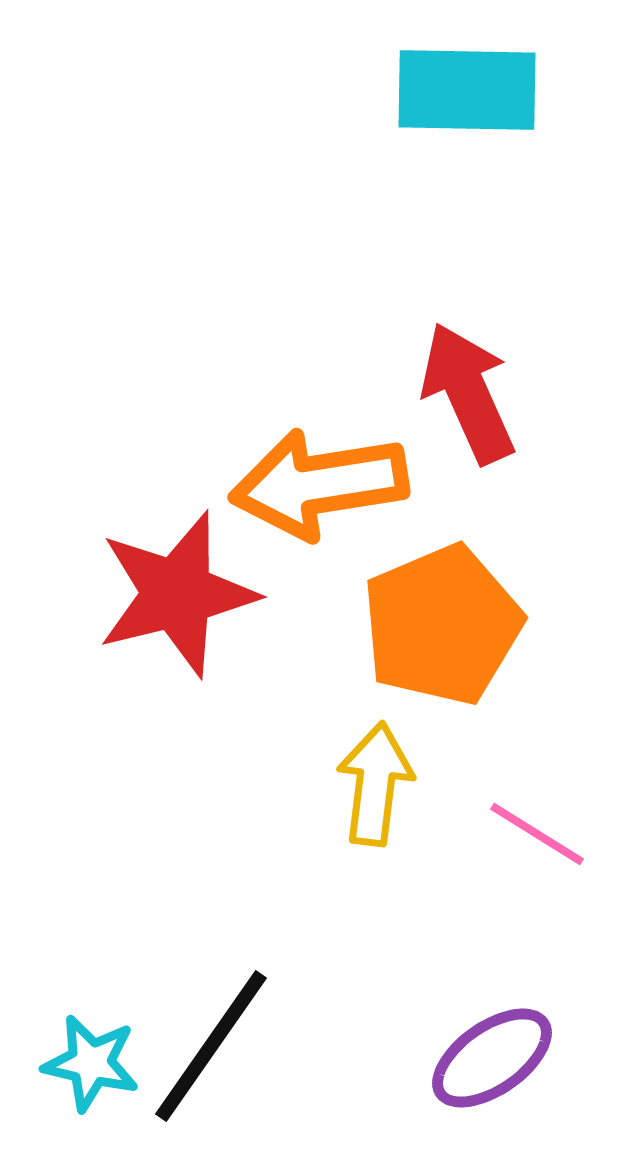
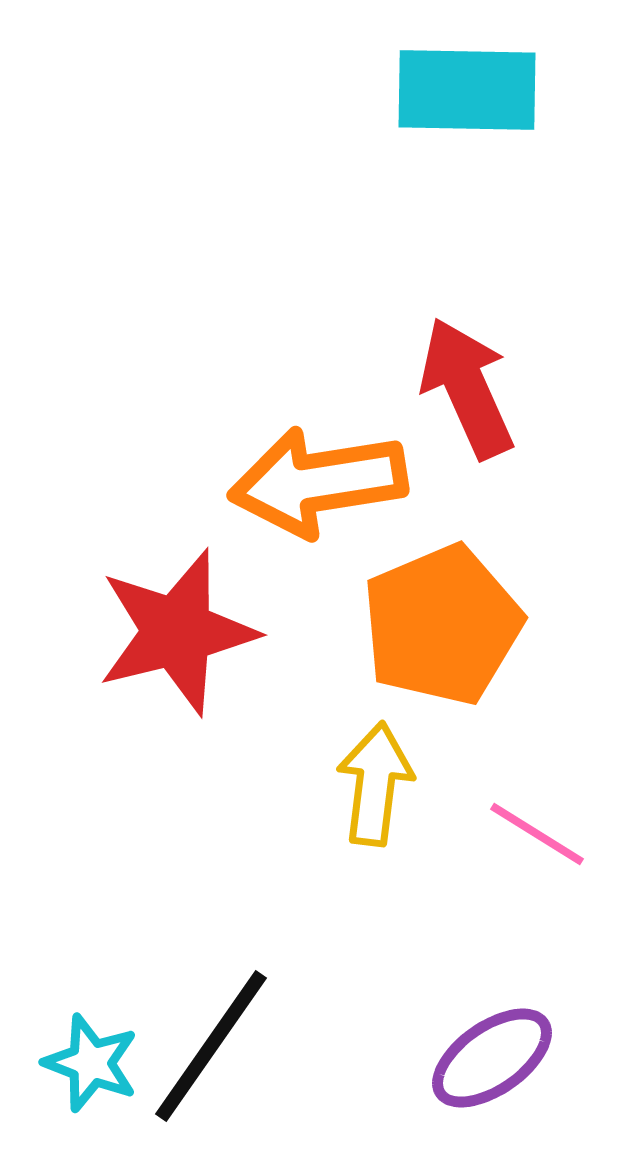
red arrow: moved 1 px left, 5 px up
orange arrow: moved 1 px left, 2 px up
red star: moved 38 px down
cyan star: rotated 8 degrees clockwise
